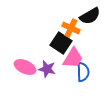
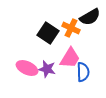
black semicircle: moved 1 px down
black square: moved 13 px left, 10 px up
pink trapezoid: moved 3 px left
pink ellipse: moved 2 px right, 1 px down
